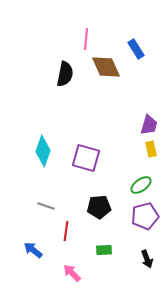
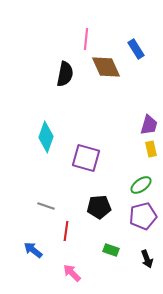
cyan diamond: moved 3 px right, 14 px up
purple pentagon: moved 2 px left
green rectangle: moved 7 px right; rotated 21 degrees clockwise
